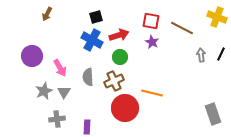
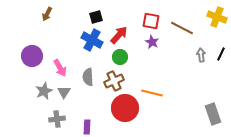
red arrow: rotated 30 degrees counterclockwise
